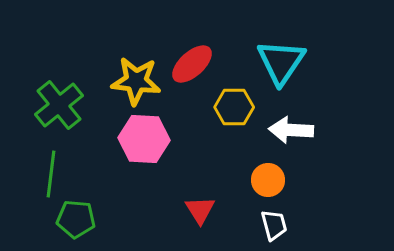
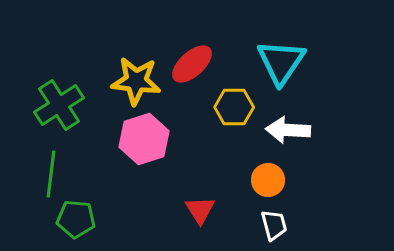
green cross: rotated 6 degrees clockwise
white arrow: moved 3 px left
pink hexagon: rotated 21 degrees counterclockwise
